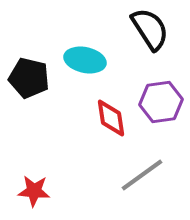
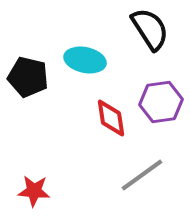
black pentagon: moved 1 px left, 1 px up
